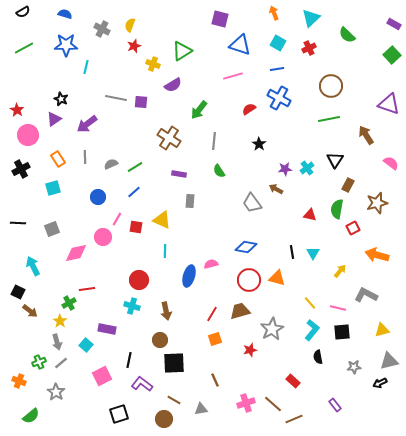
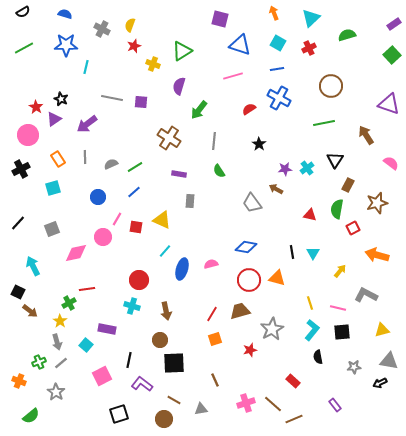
purple rectangle at (394, 24): rotated 64 degrees counterclockwise
green semicircle at (347, 35): rotated 120 degrees clockwise
purple semicircle at (173, 85): moved 6 px right, 1 px down; rotated 138 degrees clockwise
gray line at (116, 98): moved 4 px left
red star at (17, 110): moved 19 px right, 3 px up
green line at (329, 119): moved 5 px left, 4 px down
black line at (18, 223): rotated 49 degrees counterclockwise
cyan line at (165, 251): rotated 40 degrees clockwise
blue ellipse at (189, 276): moved 7 px left, 7 px up
yellow line at (310, 303): rotated 24 degrees clockwise
gray triangle at (389, 361): rotated 24 degrees clockwise
